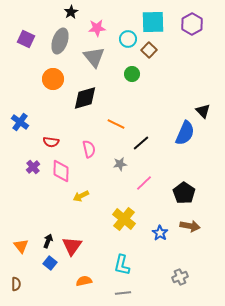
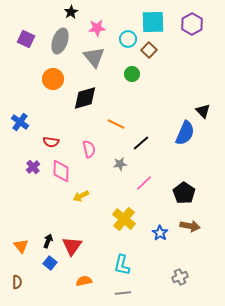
brown semicircle: moved 1 px right, 2 px up
